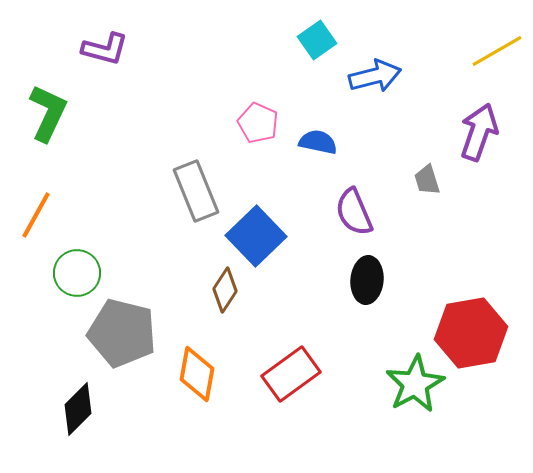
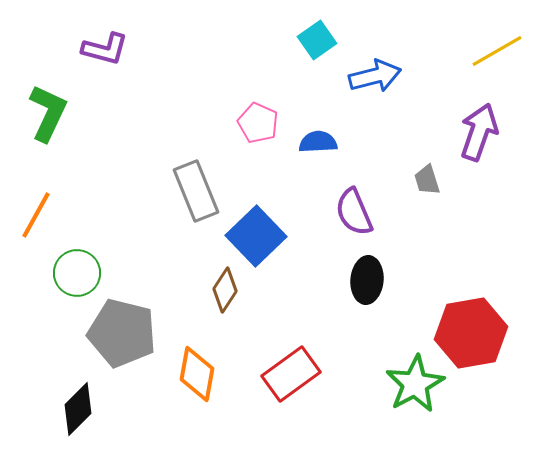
blue semicircle: rotated 15 degrees counterclockwise
